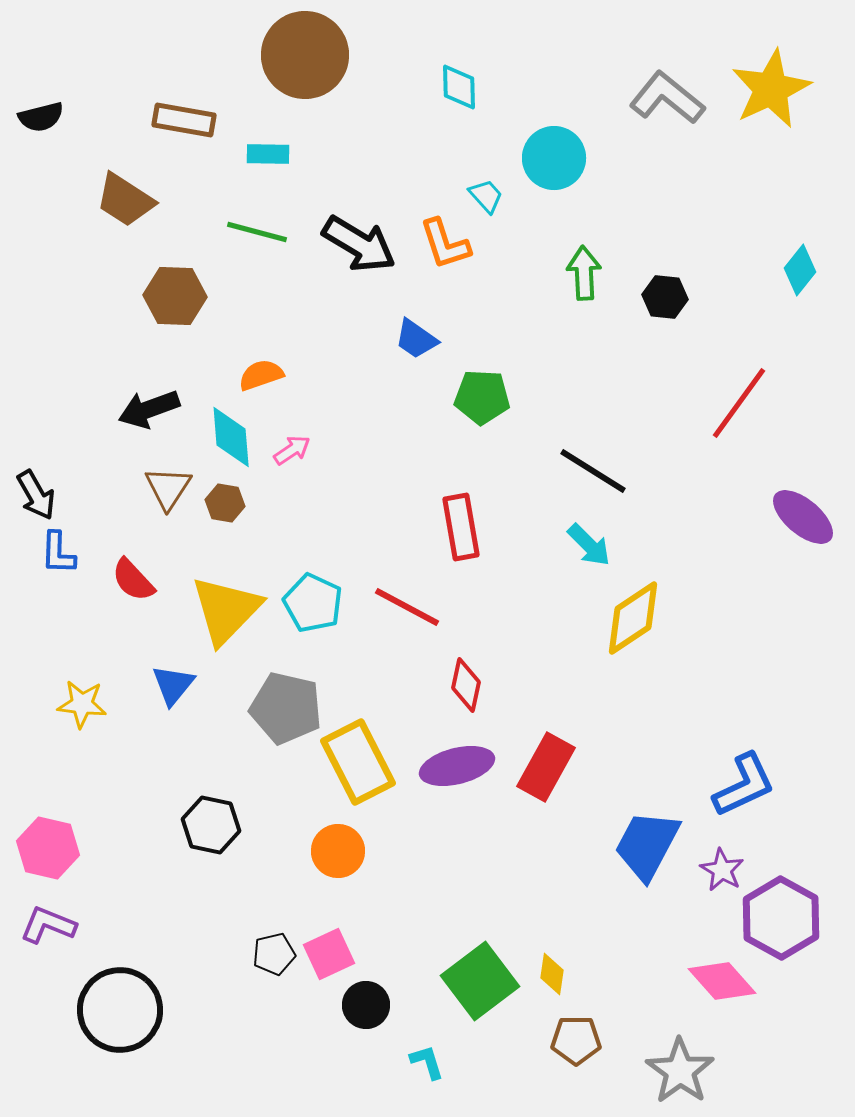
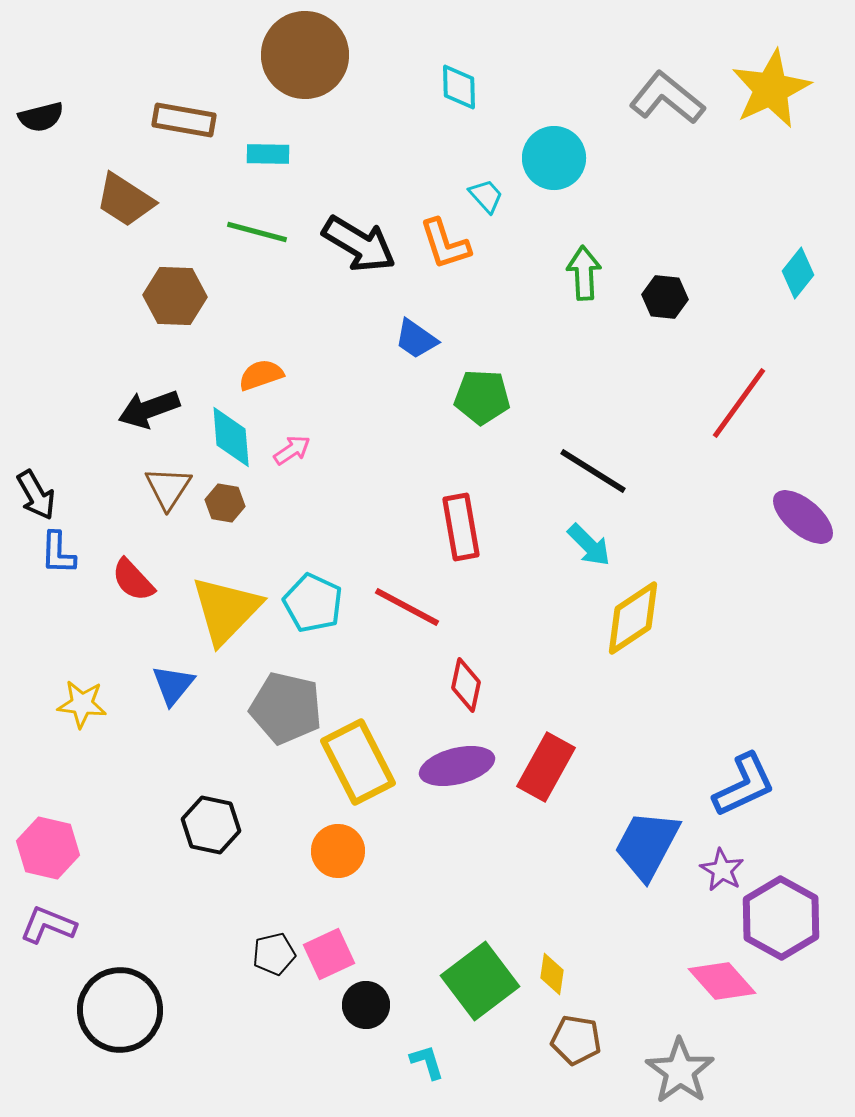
cyan diamond at (800, 270): moved 2 px left, 3 px down
brown pentagon at (576, 1040): rotated 9 degrees clockwise
